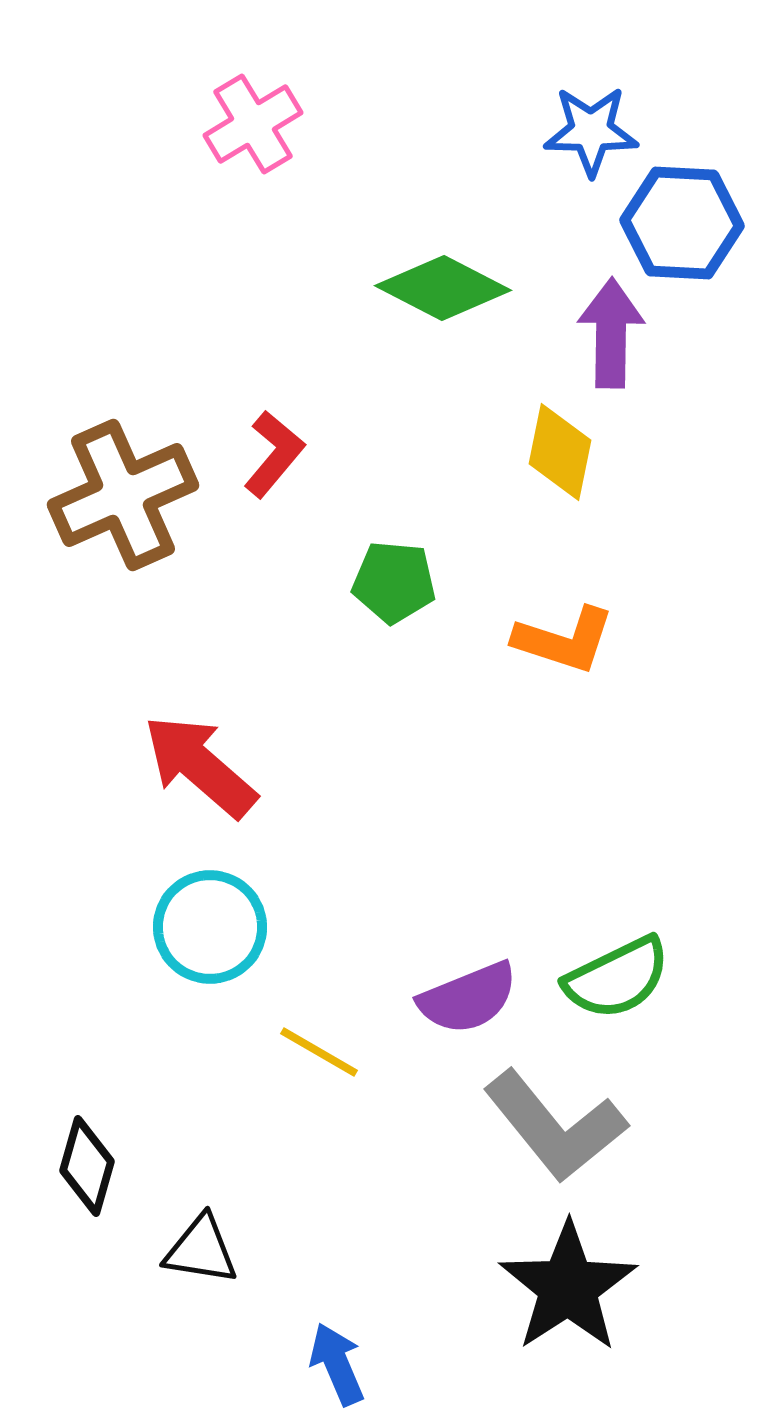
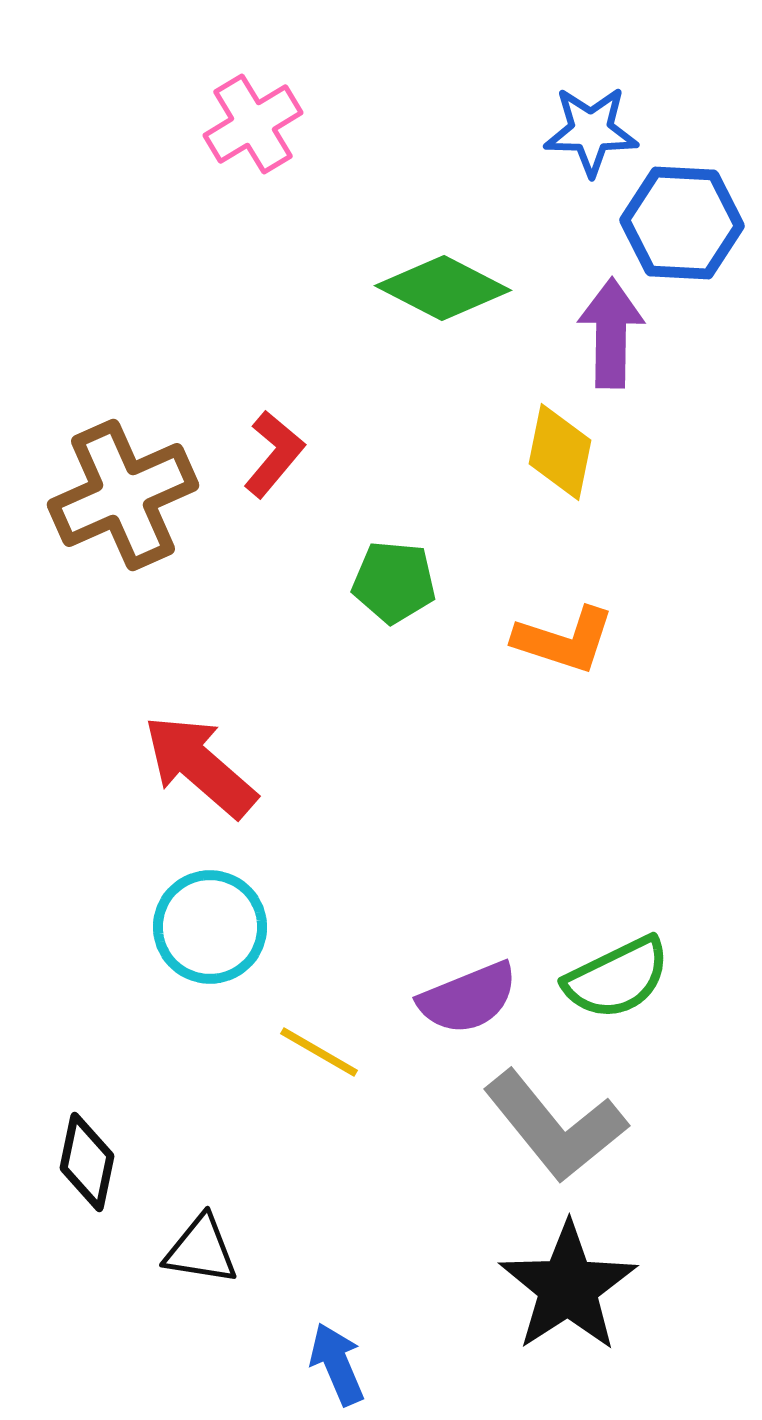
black diamond: moved 4 px up; rotated 4 degrees counterclockwise
